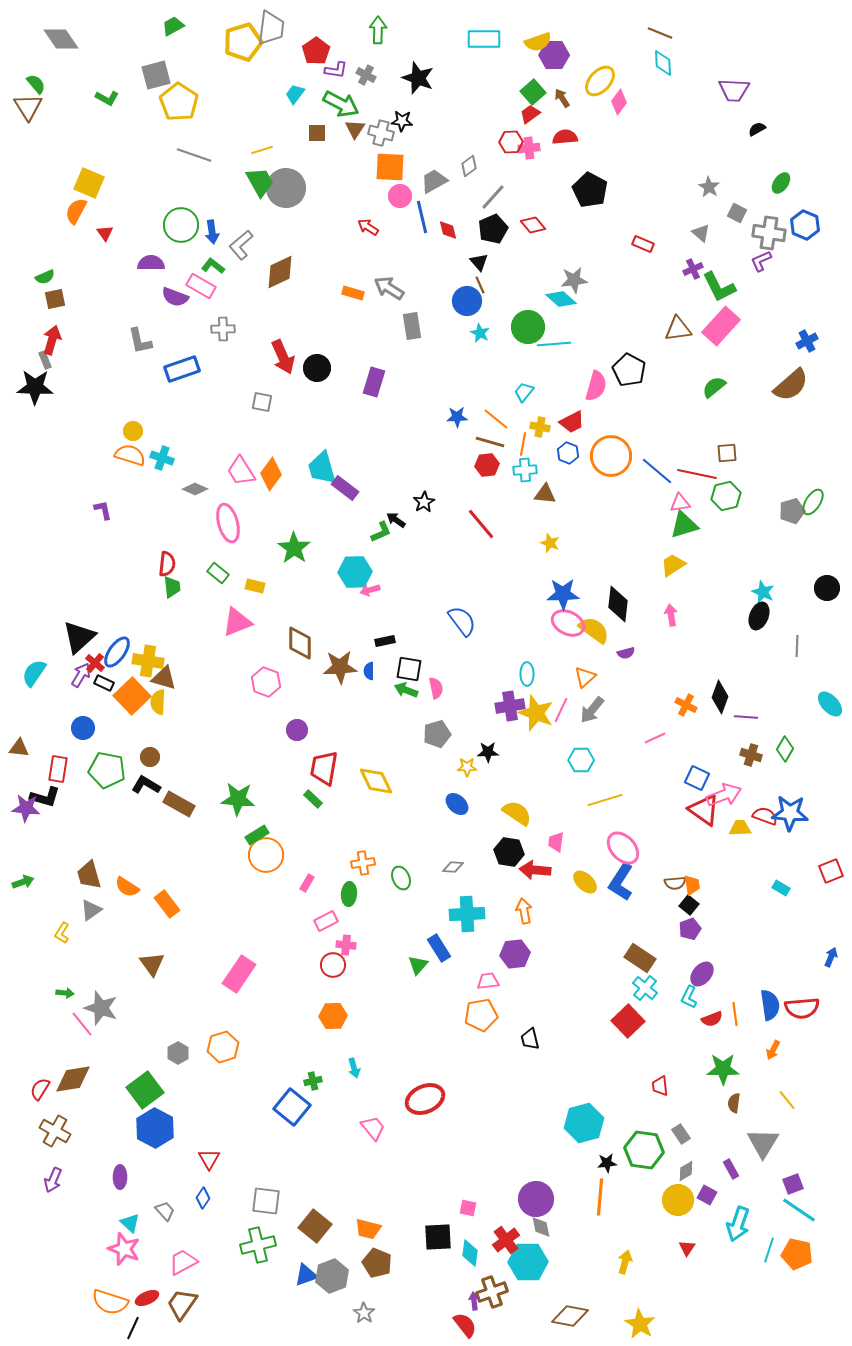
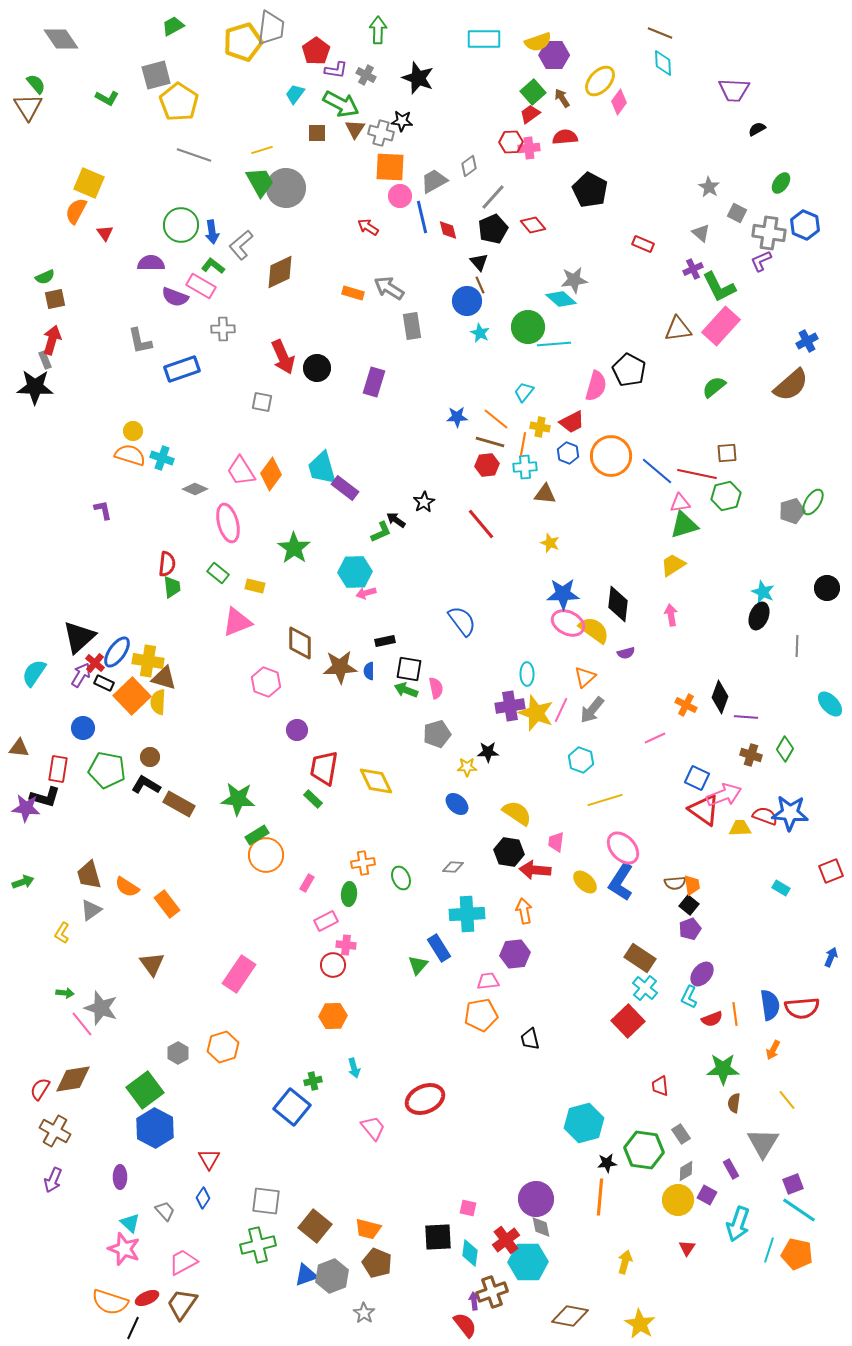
cyan cross at (525, 470): moved 3 px up
pink arrow at (370, 590): moved 4 px left, 3 px down
cyan hexagon at (581, 760): rotated 20 degrees clockwise
